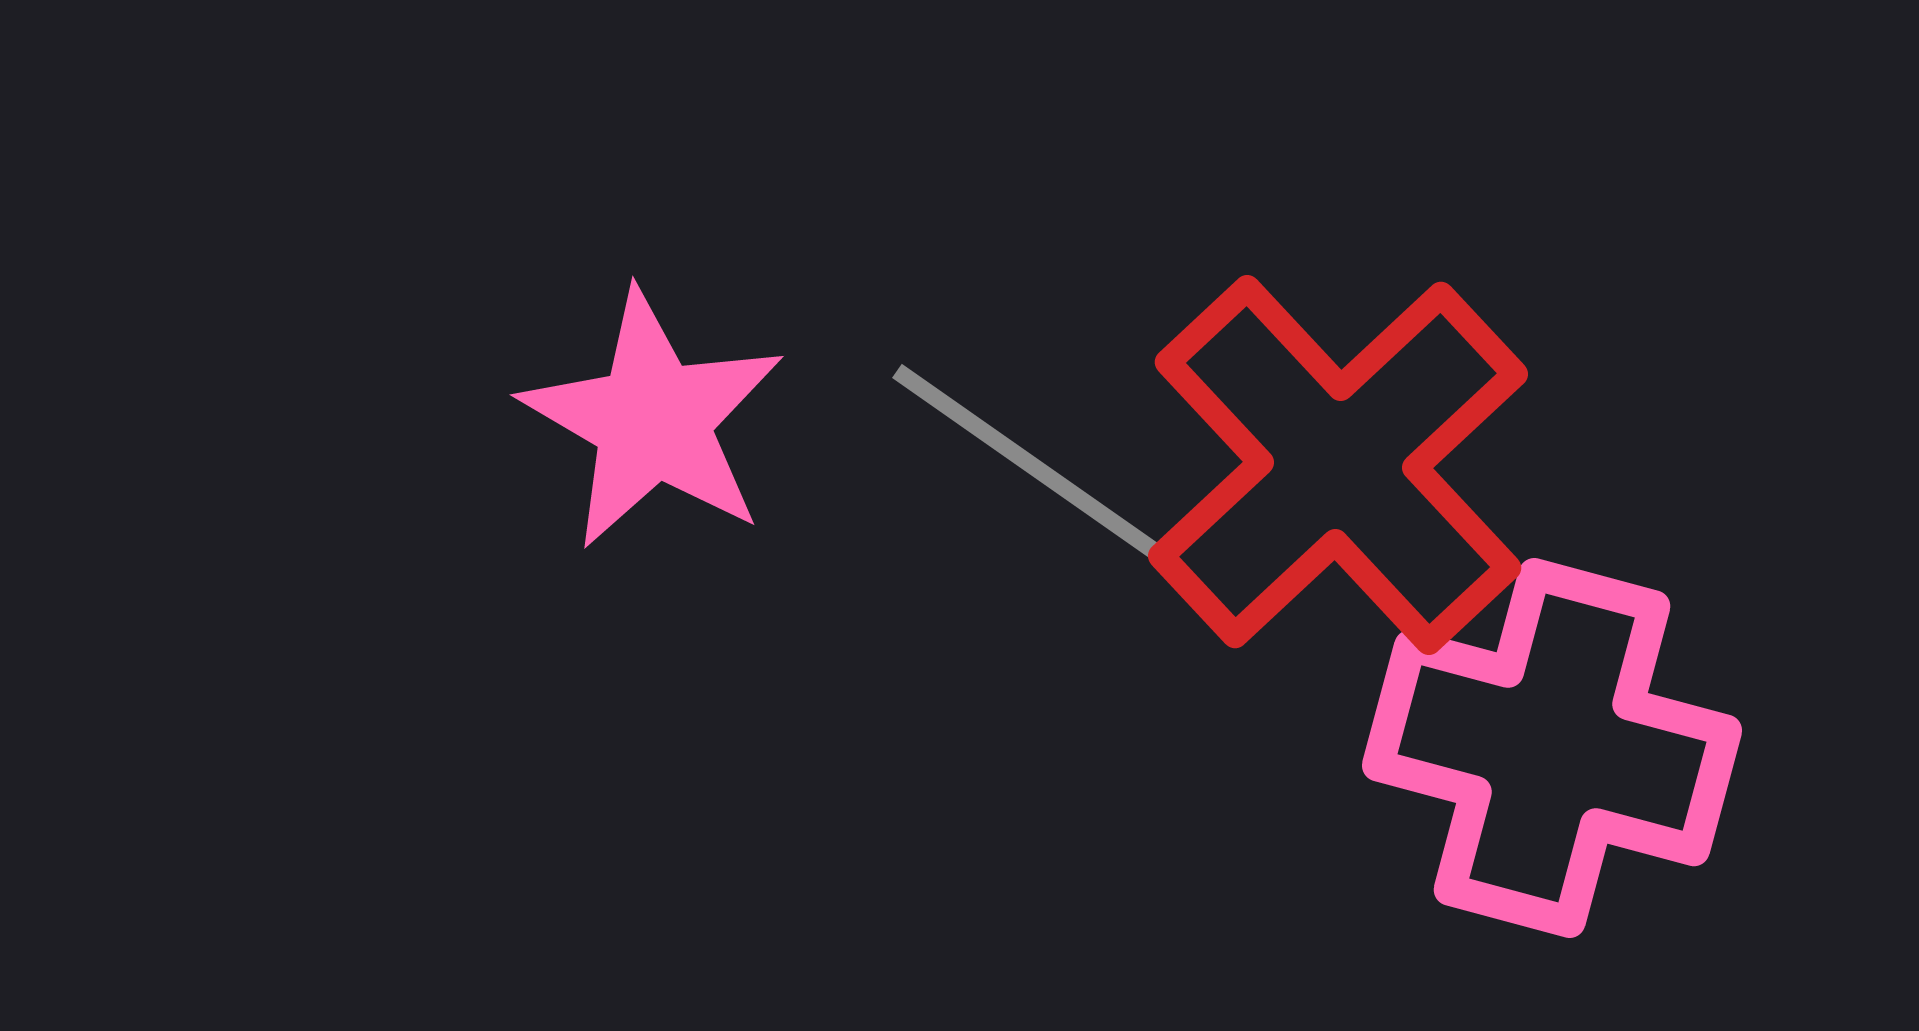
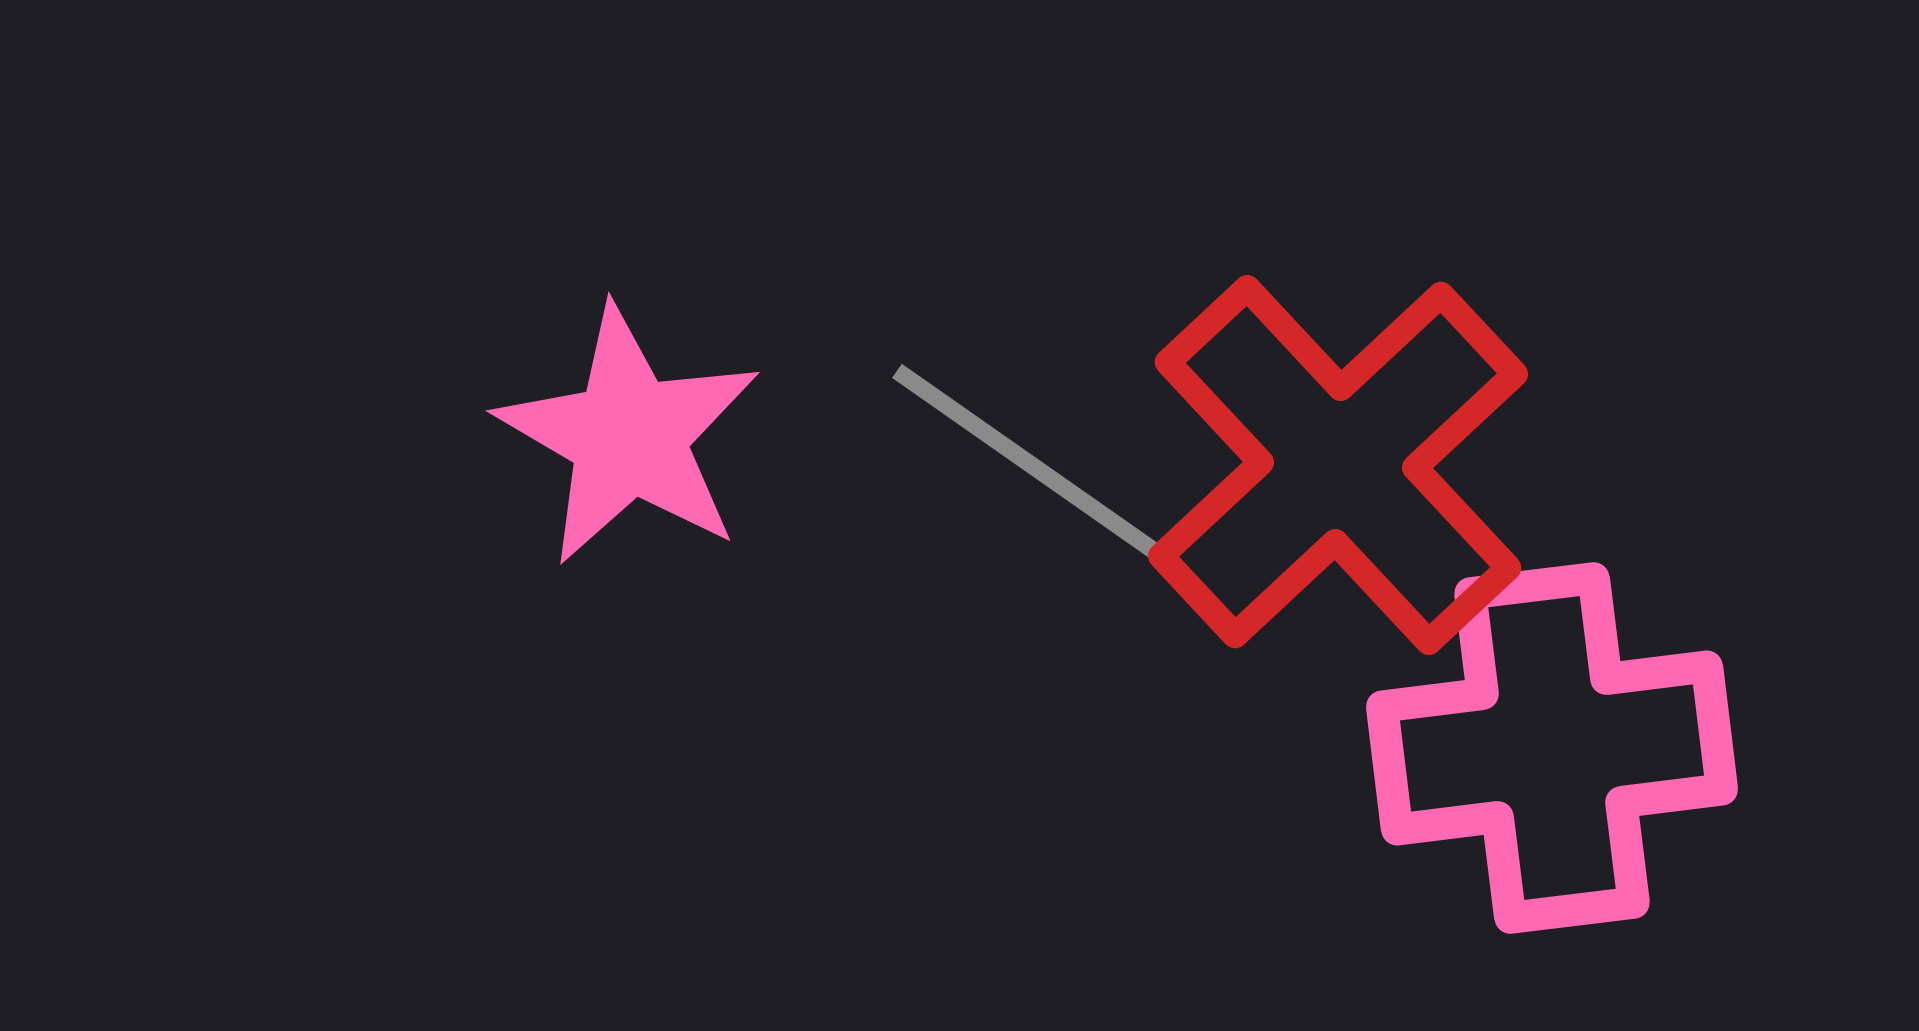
pink star: moved 24 px left, 16 px down
pink cross: rotated 22 degrees counterclockwise
